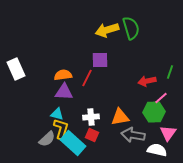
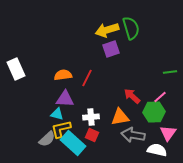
purple square: moved 11 px right, 11 px up; rotated 18 degrees counterclockwise
green line: rotated 64 degrees clockwise
red arrow: moved 15 px left, 15 px down; rotated 54 degrees clockwise
purple triangle: moved 1 px right, 7 px down
pink line: moved 1 px left, 1 px up
yellow L-shape: rotated 120 degrees counterclockwise
